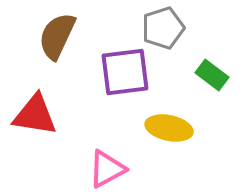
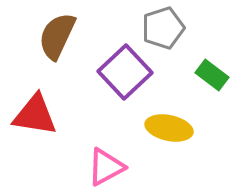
purple square: rotated 36 degrees counterclockwise
pink triangle: moved 1 px left, 2 px up
